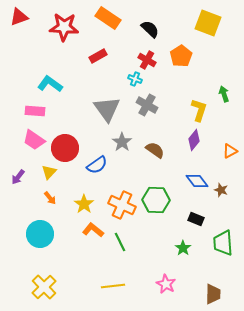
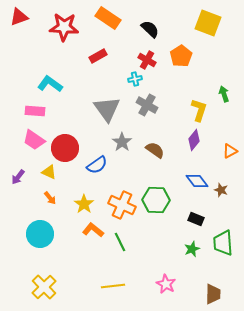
cyan cross: rotated 32 degrees counterclockwise
yellow triangle: rotated 49 degrees counterclockwise
green star: moved 9 px right, 1 px down; rotated 14 degrees clockwise
